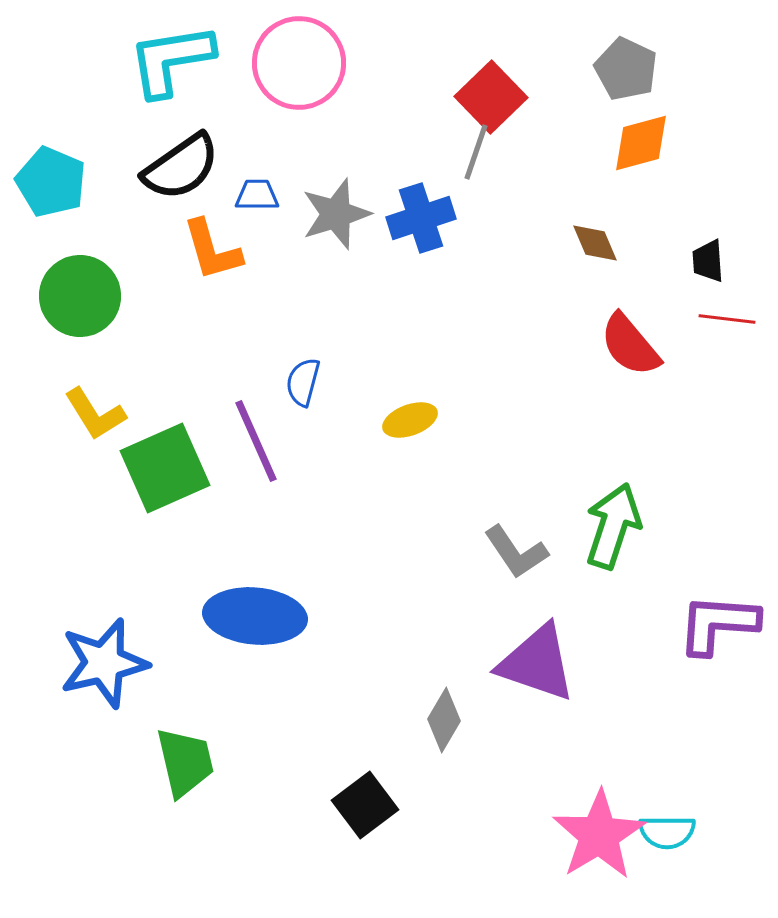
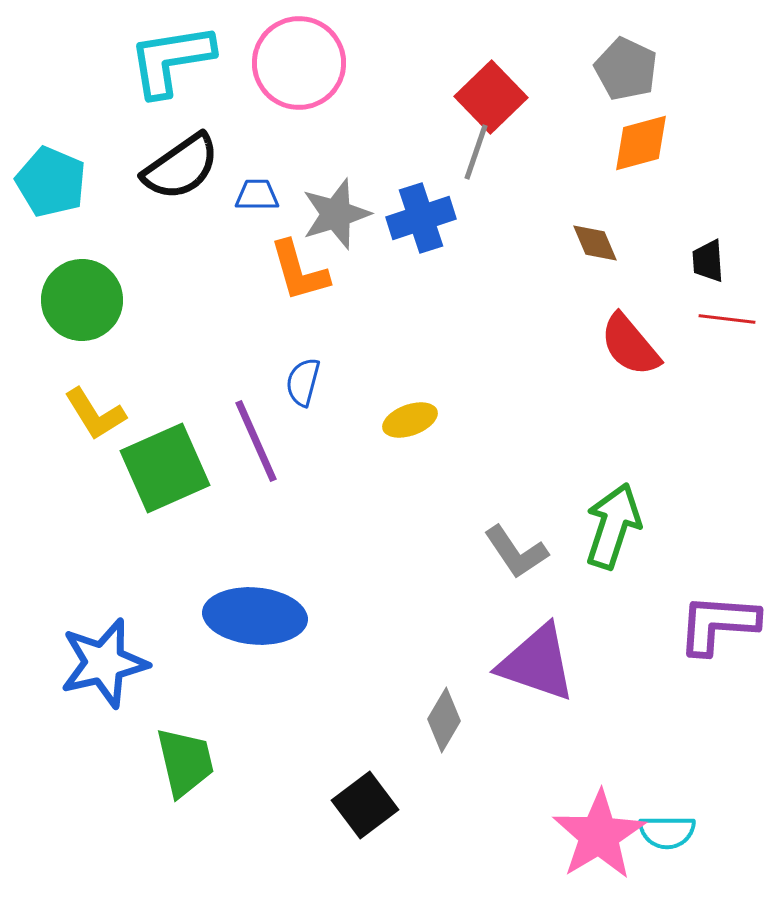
orange L-shape: moved 87 px right, 21 px down
green circle: moved 2 px right, 4 px down
